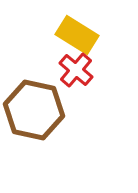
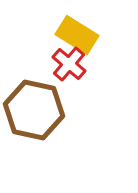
red cross: moved 7 px left, 6 px up
